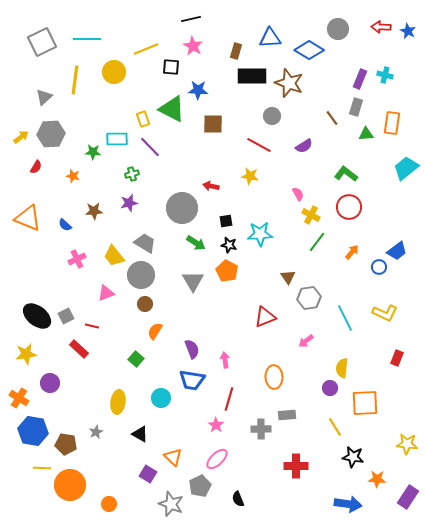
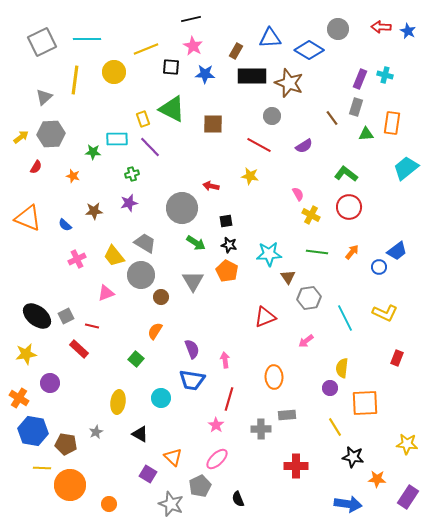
brown rectangle at (236, 51): rotated 14 degrees clockwise
blue star at (198, 90): moved 7 px right, 16 px up
cyan star at (260, 234): moved 9 px right, 20 px down
green line at (317, 242): moved 10 px down; rotated 60 degrees clockwise
brown circle at (145, 304): moved 16 px right, 7 px up
